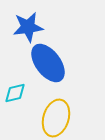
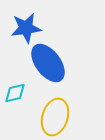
blue star: moved 2 px left, 1 px down
yellow ellipse: moved 1 px left, 1 px up
